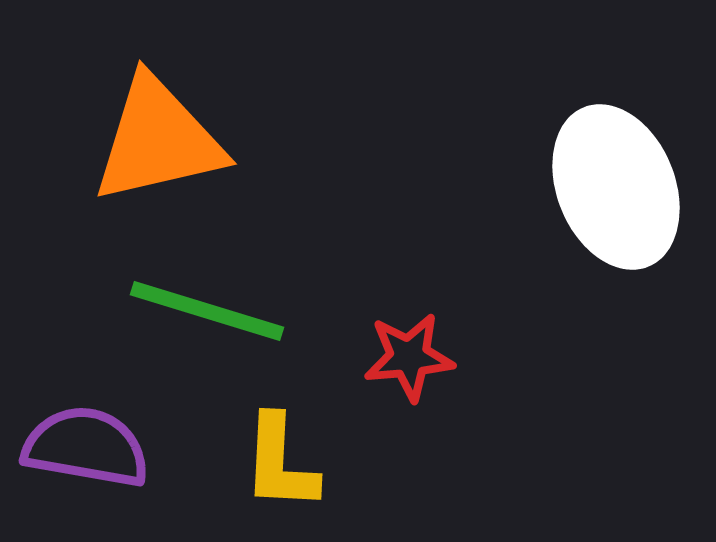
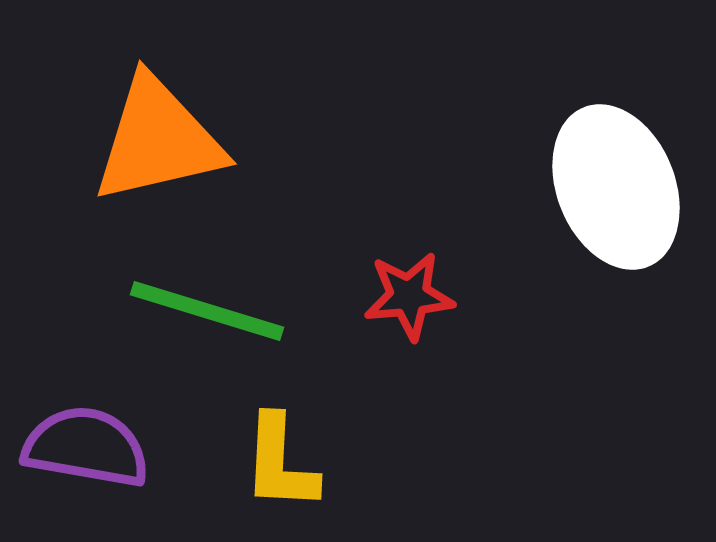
red star: moved 61 px up
